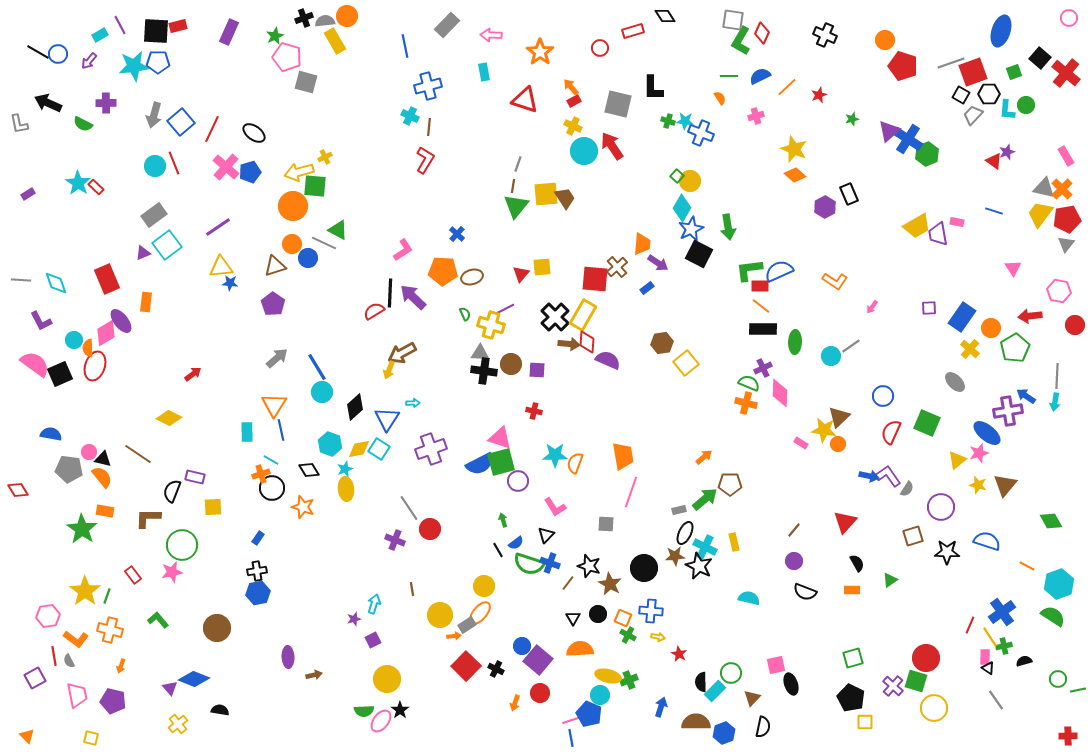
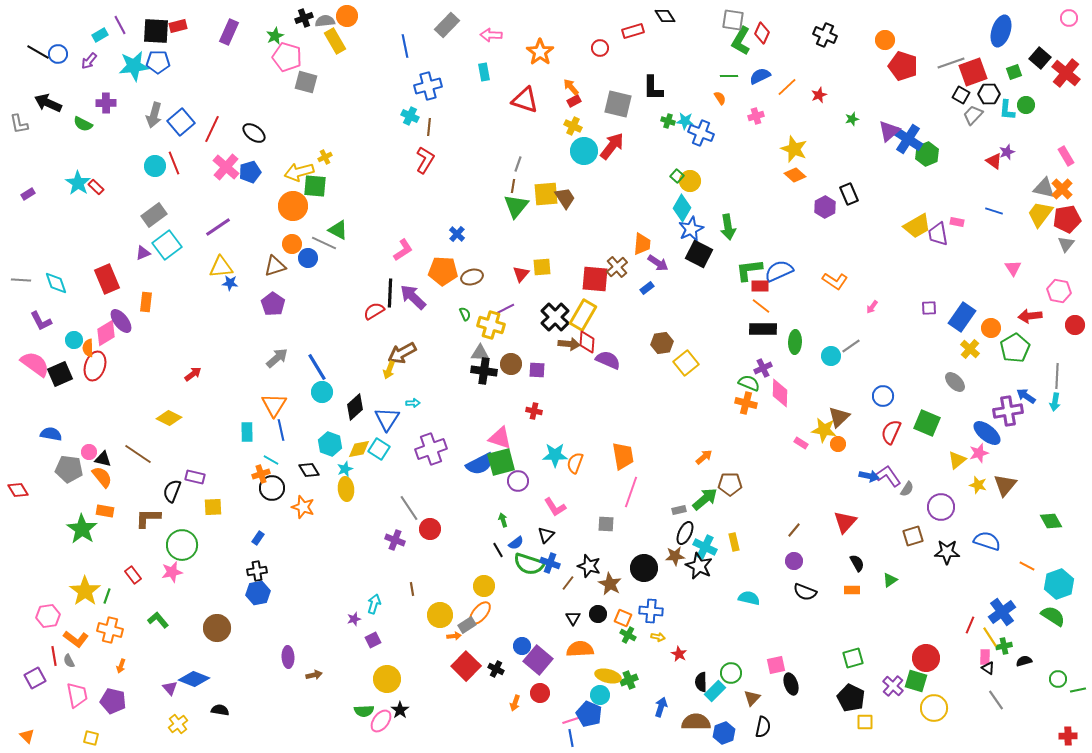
red arrow at (612, 146): rotated 72 degrees clockwise
